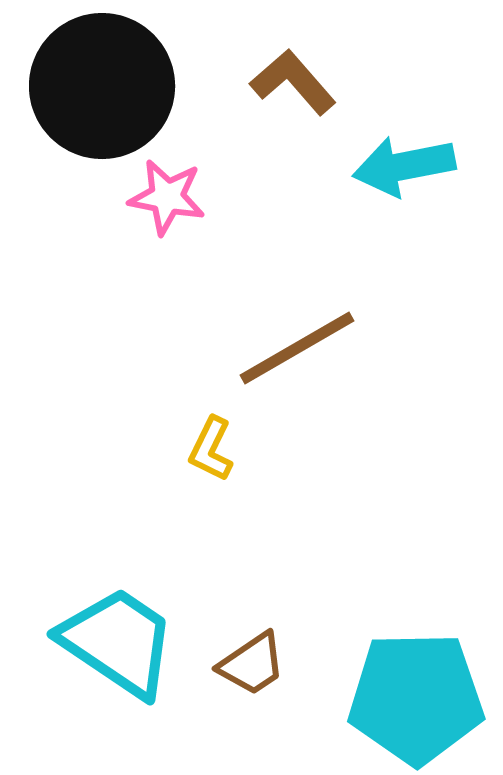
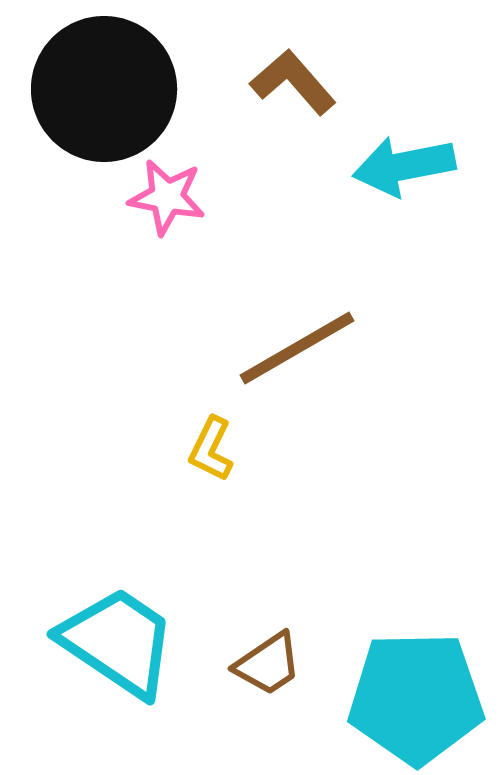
black circle: moved 2 px right, 3 px down
brown trapezoid: moved 16 px right
